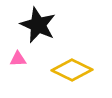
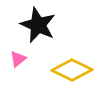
pink triangle: rotated 36 degrees counterclockwise
